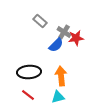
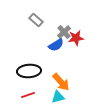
gray rectangle: moved 4 px left, 1 px up
gray cross: rotated 16 degrees clockwise
blue semicircle: rotated 14 degrees clockwise
black ellipse: moved 1 px up
orange arrow: moved 6 px down; rotated 144 degrees clockwise
red line: rotated 56 degrees counterclockwise
